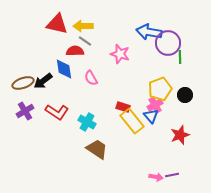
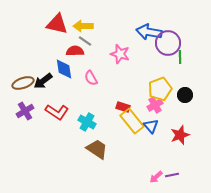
blue triangle: moved 10 px down
pink arrow: rotated 128 degrees clockwise
